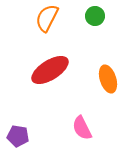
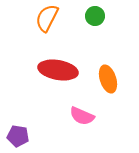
red ellipse: moved 8 px right; rotated 42 degrees clockwise
pink semicircle: moved 12 px up; rotated 40 degrees counterclockwise
